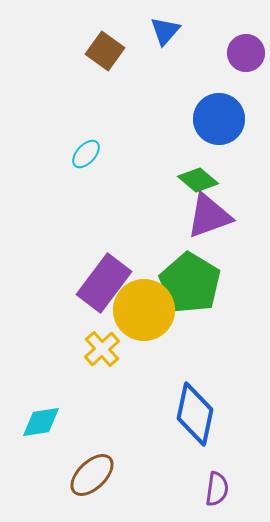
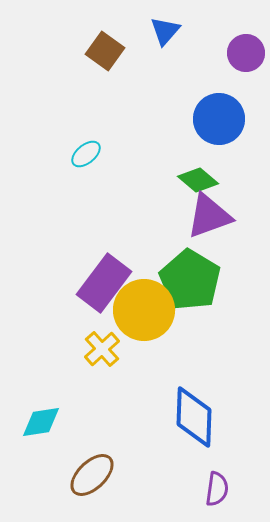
cyan ellipse: rotated 8 degrees clockwise
green pentagon: moved 3 px up
blue diamond: moved 1 px left, 3 px down; rotated 10 degrees counterclockwise
